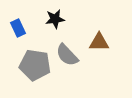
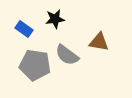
blue rectangle: moved 6 px right, 1 px down; rotated 30 degrees counterclockwise
brown triangle: rotated 10 degrees clockwise
gray semicircle: rotated 10 degrees counterclockwise
